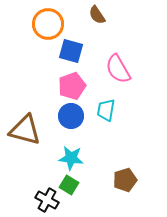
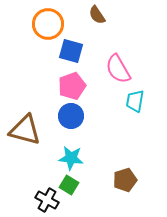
cyan trapezoid: moved 29 px right, 9 px up
